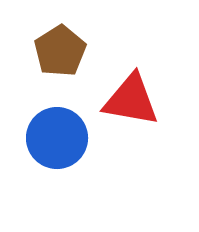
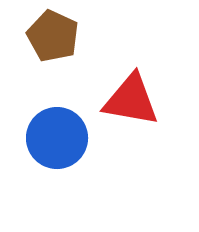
brown pentagon: moved 7 px left, 15 px up; rotated 15 degrees counterclockwise
